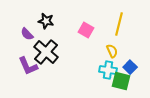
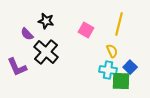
purple L-shape: moved 11 px left, 1 px down
green square: rotated 12 degrees counterclockwise
